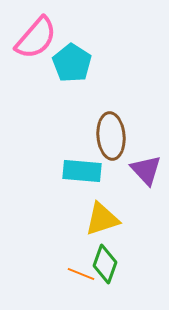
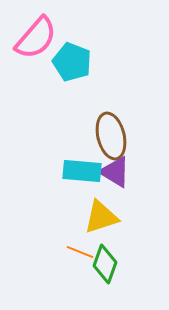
cyan pentagon: moved 1 px up; rotated 12 degrees counterclockwise
brown ellipse: rotated 9 degrees counterclockwise
purple triangle: moved 31 px left, 2 px down; rotated 16 degrees counterclockwise
yellow triangle: moved 1 px left, 2 px up
orange line: moved 1 px left, 22 px up
